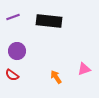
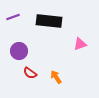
purple circle: moved 2 px right
pink triangle: moved 4 px left, 25 px up
red semicircle: moved 18 px right, 2 px up
